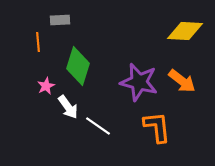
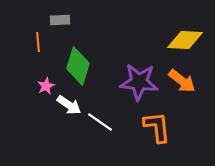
yellow diamond: moved 9 px down
purple star: rotated 9 degrees counterclockwise
white arrow: moved 1 px right, 2 px up; rotated 20 degrees counterclockwise
white line: moved 2 px right, 4 px up
